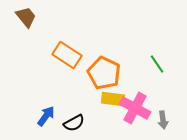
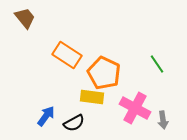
brown trapezoid: moved 1 px left, 1 px down
yellow rectangle: moved 21 px left, 2 px up
